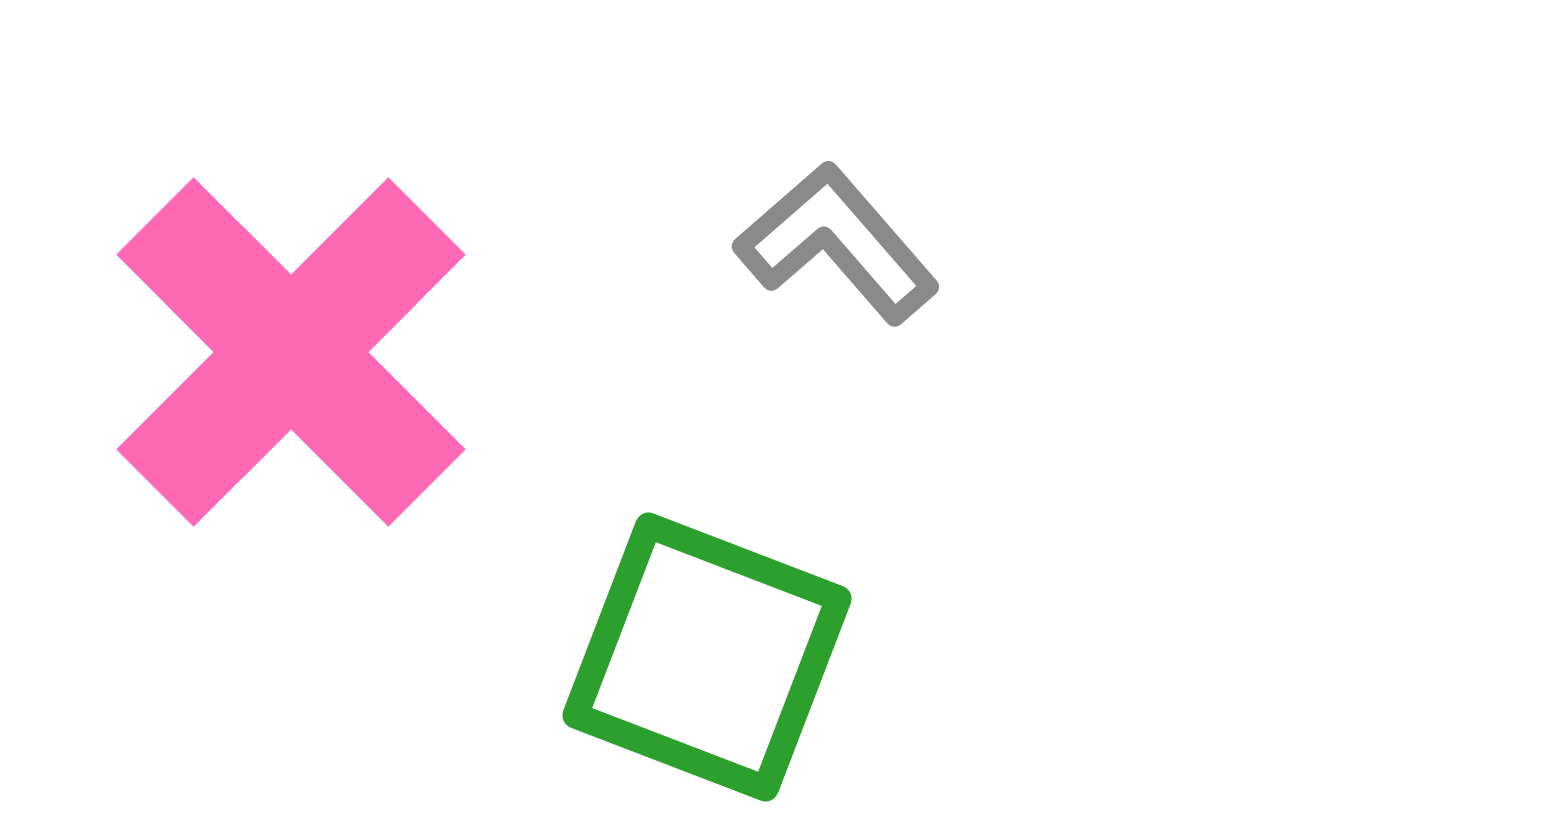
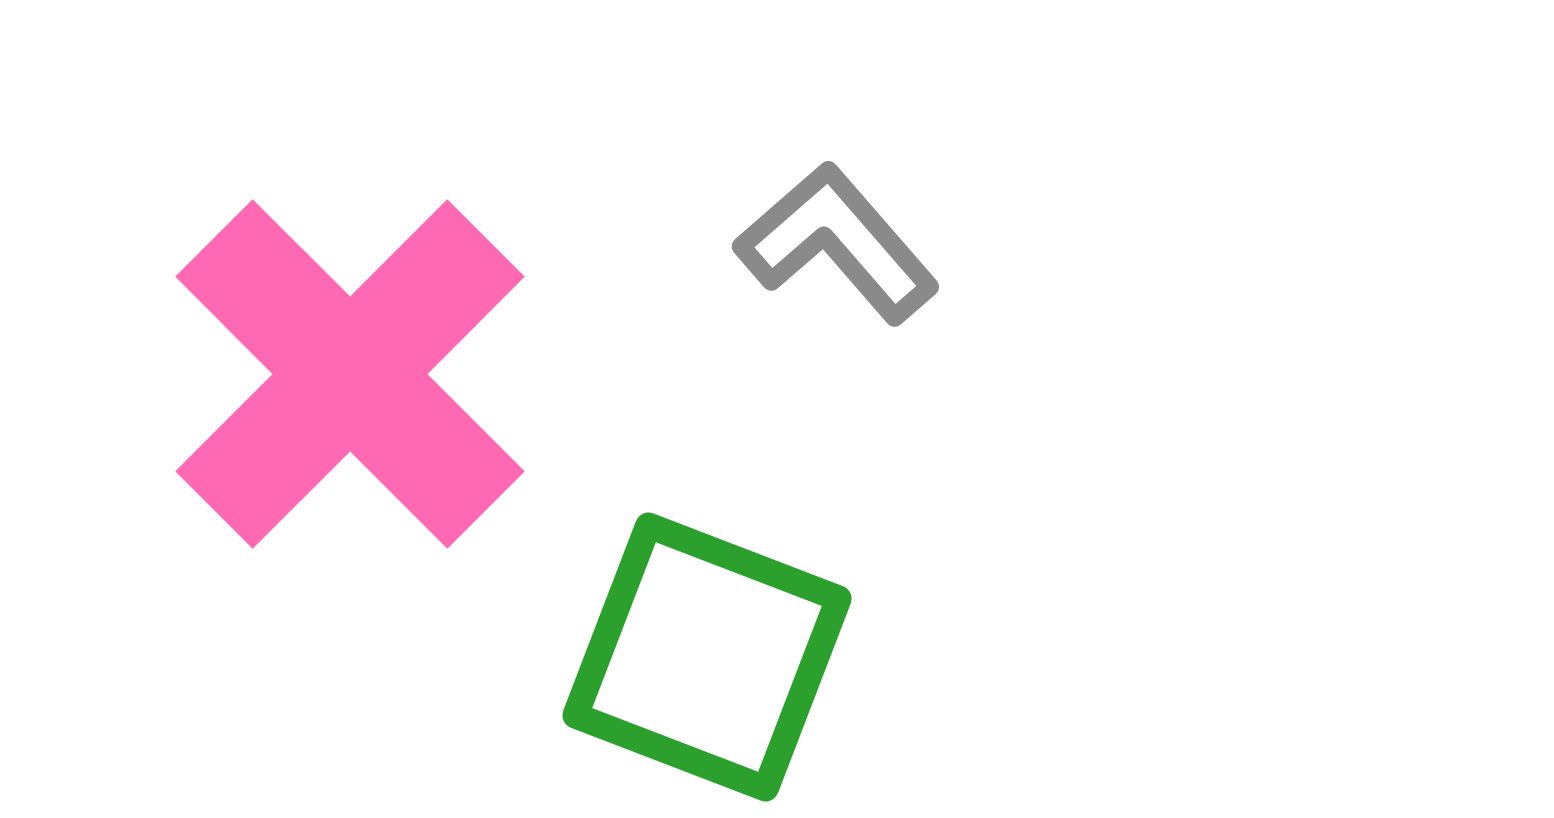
pink cross: moved 59 px right, 22 px down
